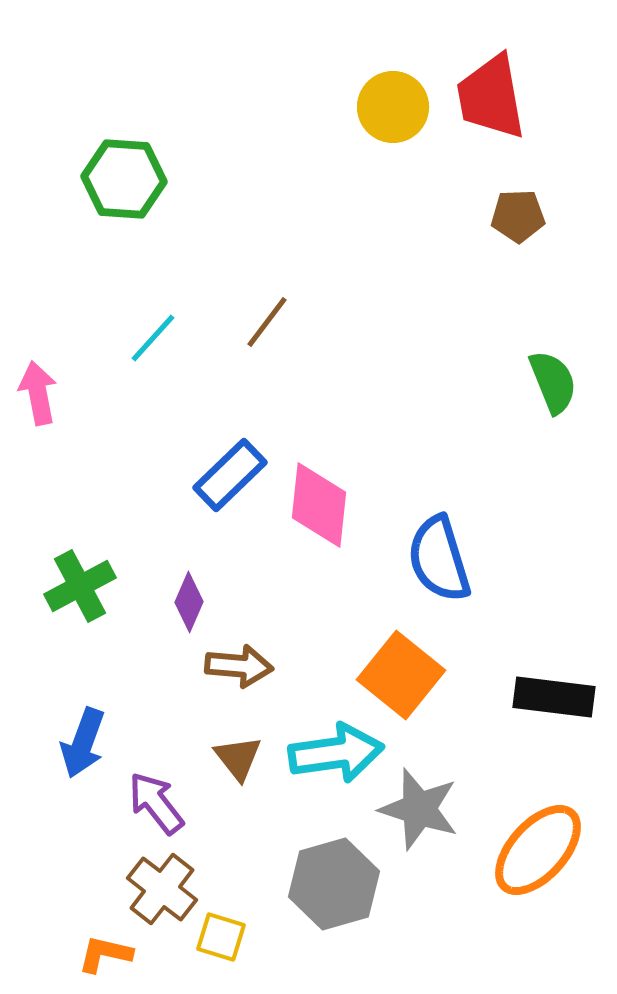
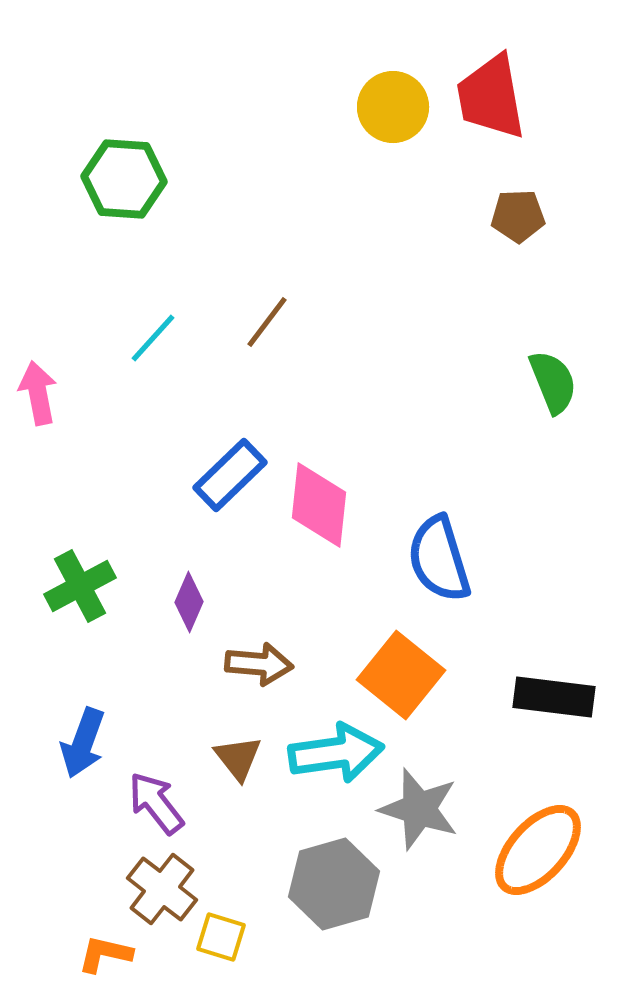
brown arrow: moved 20 px right, 2 px up
